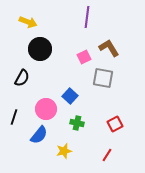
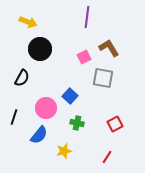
pink circle: moved 1 px up
red line: moved 2 px down
